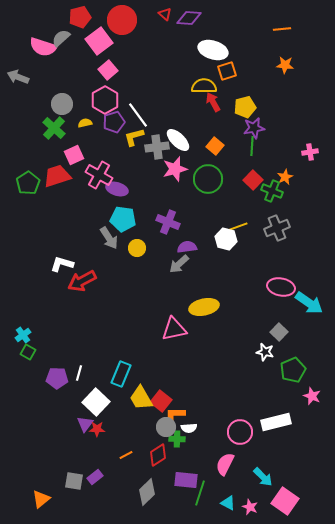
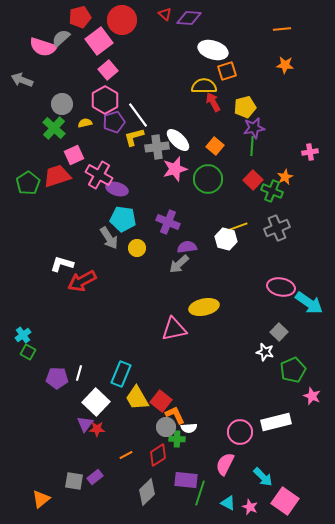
gray arrow at (18, 77): moved 4 px right, 3 px down
yellow trapezoid at (141, 398): moved 4 px left
orange L-shape at (175, 415): rotated 65 degrees clockwise
